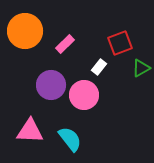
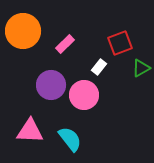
orange circle: moved 2 px left
